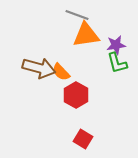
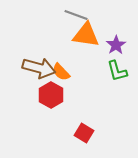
gray line: moved 1 px left
orange triangle: rotated 16 degrees clockwise
purple star: rotated 24 degrees counterclockwise
green L-shape: moved 8 px down
red hexagon: moved 25 px left
red square: moved 1 px right, 6 px up
